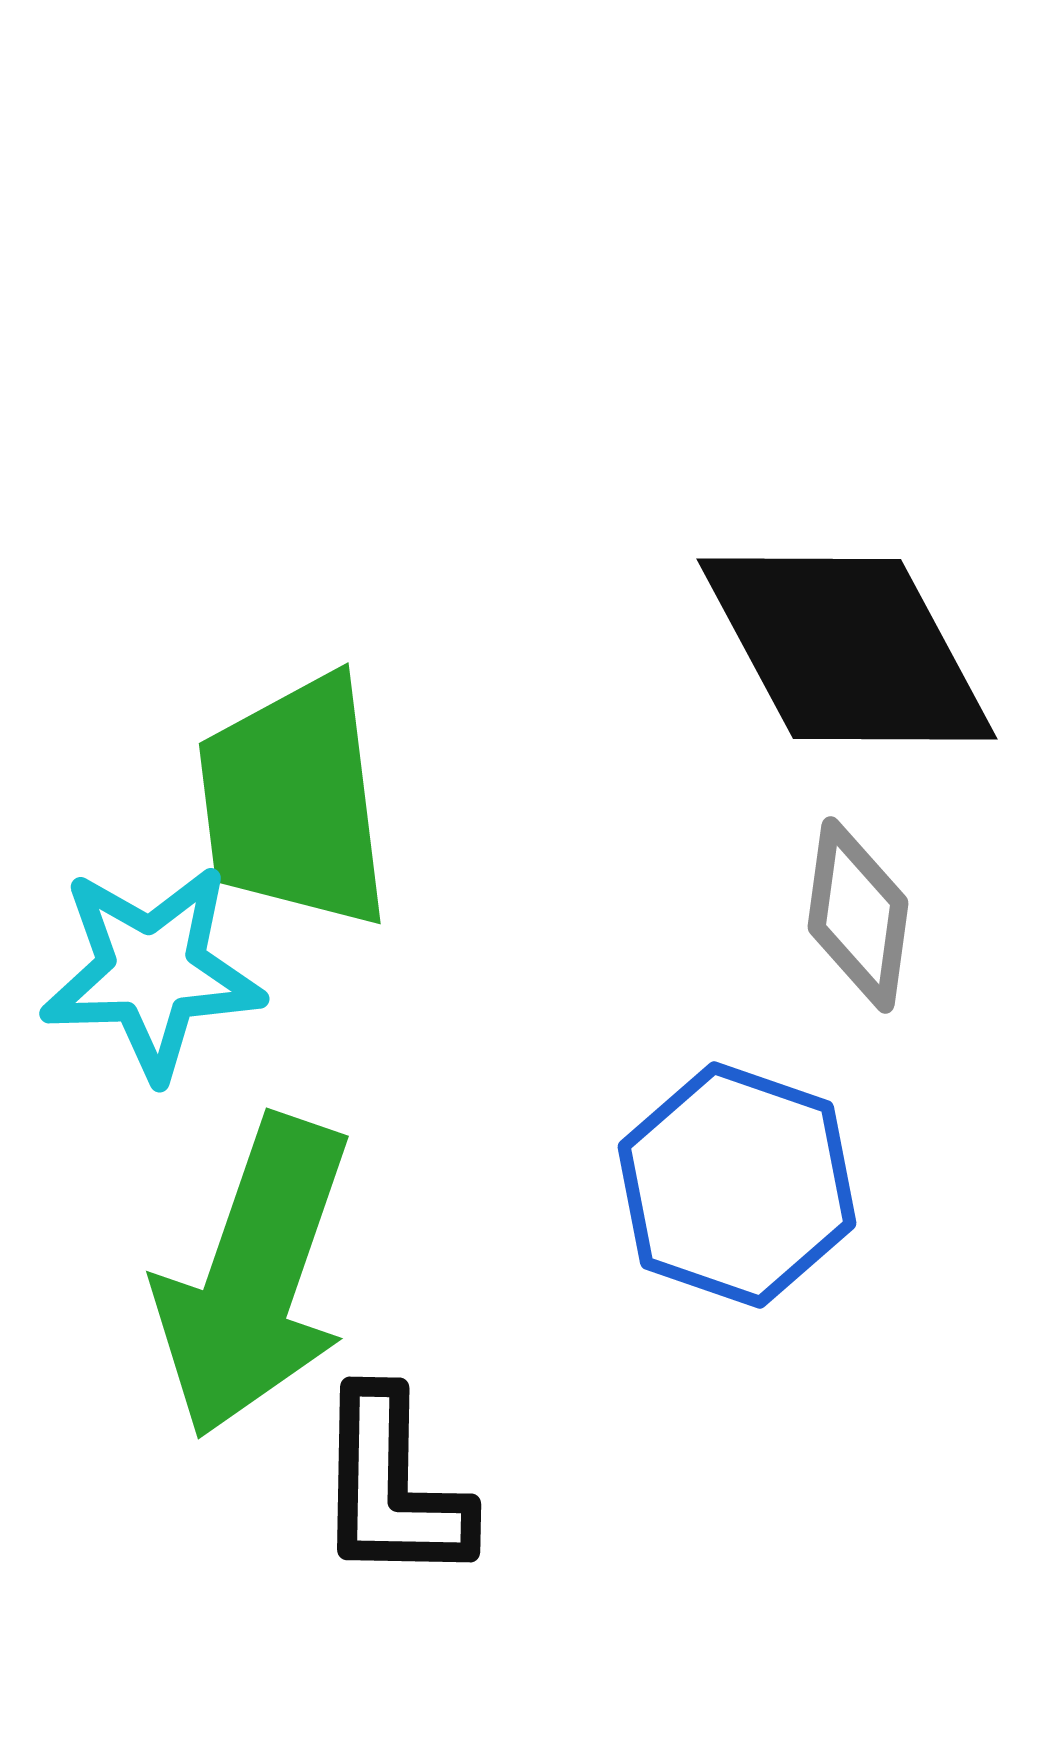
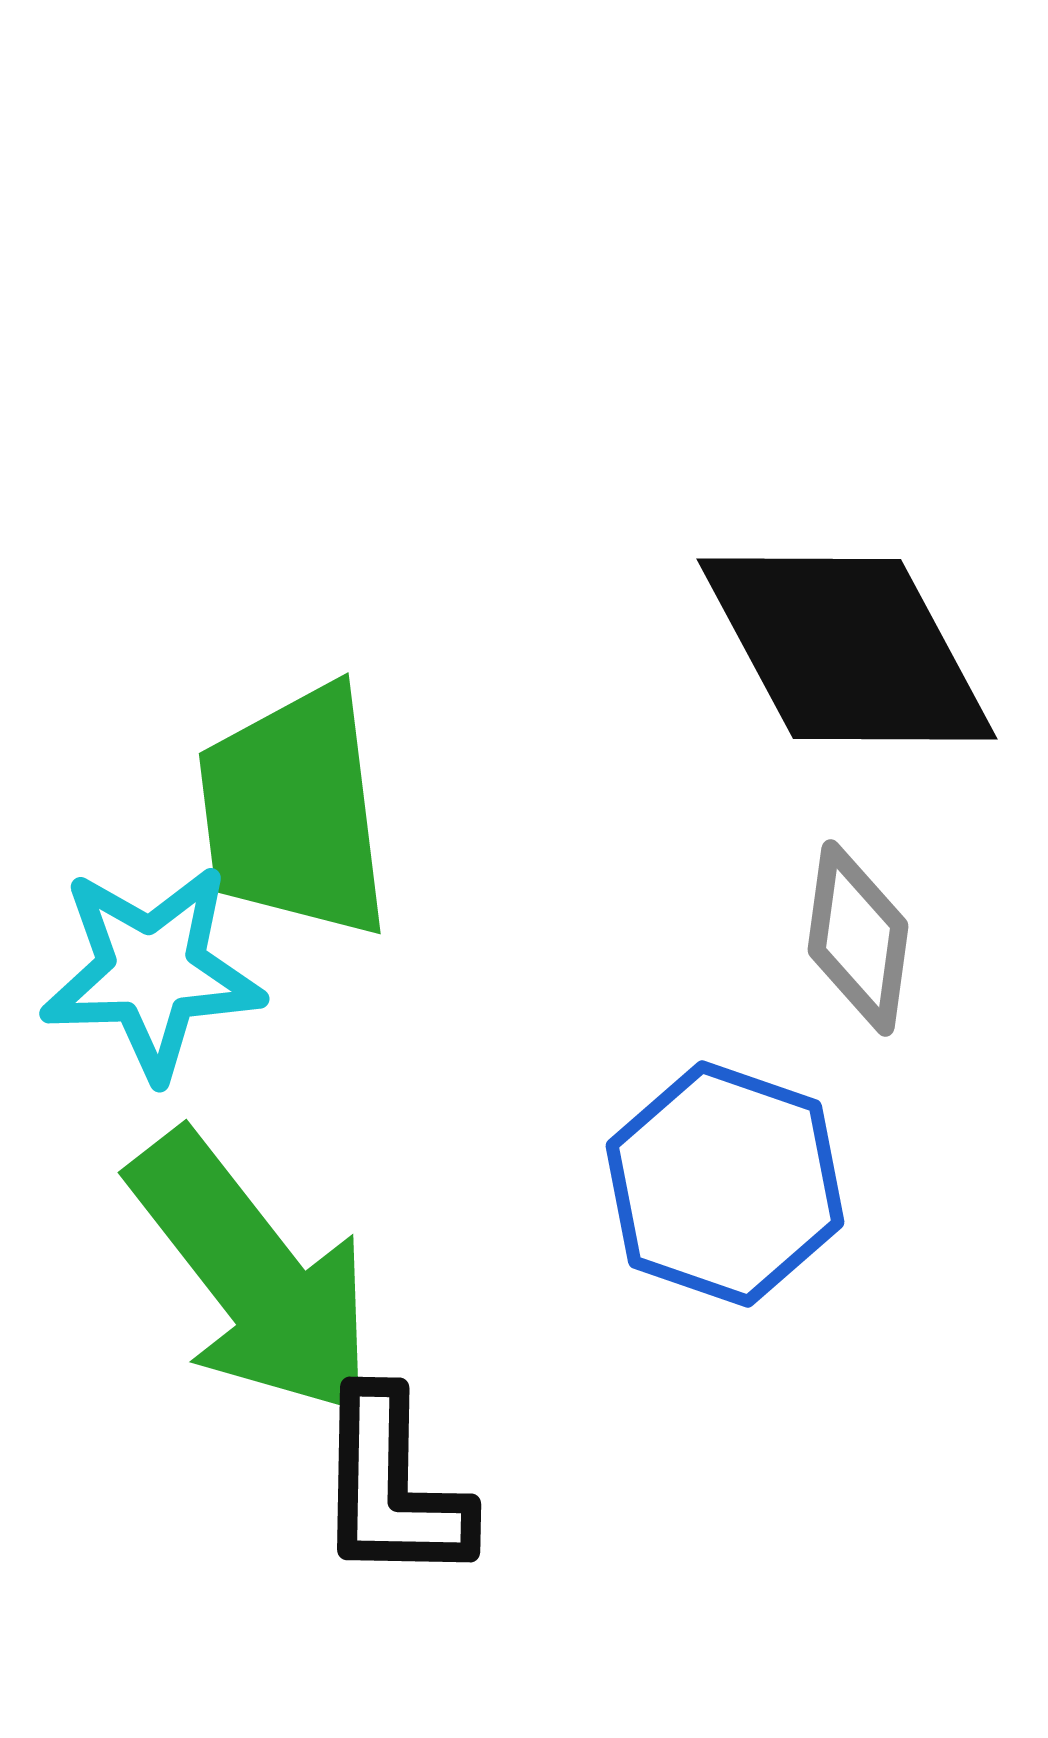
green trapezoid: moved 10 px down
gray diamond: moved 23 px down
blue hexagon: moved 12 px left, 1 px up
green arrow: moved 1 px left, 2 px up; rotated 57 degrees counterclockwise
